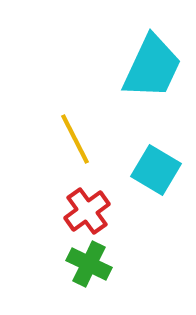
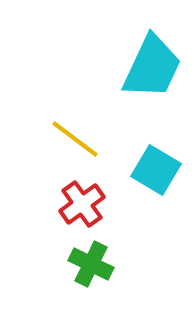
yellow line: rotated 26 degrees counterclockwise
red cross: moved 5 px left, 7 px up
green cross: moved 2 px right
